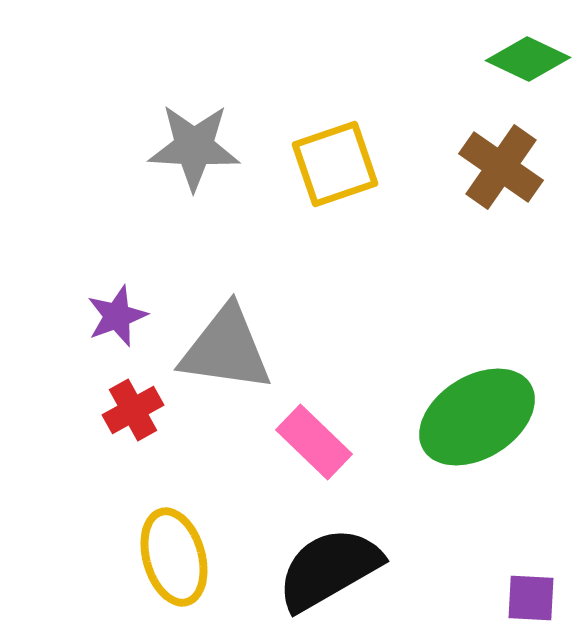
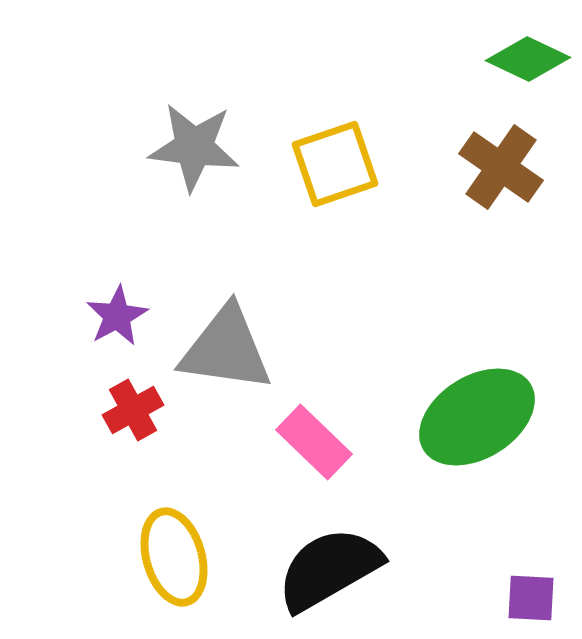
gray star: rotated 4 degrees clockwise
purple star: rotated 8 degrees counterclockwise
